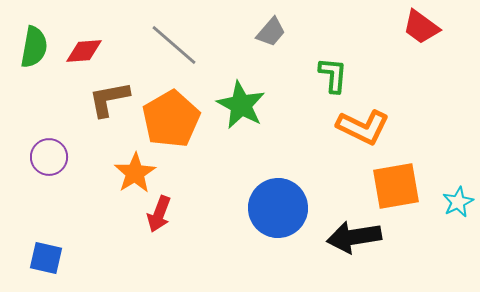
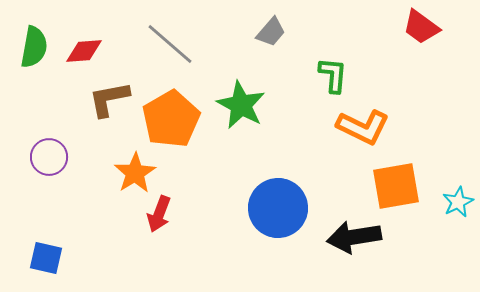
gray line: moved 4 px left, 1 px up
